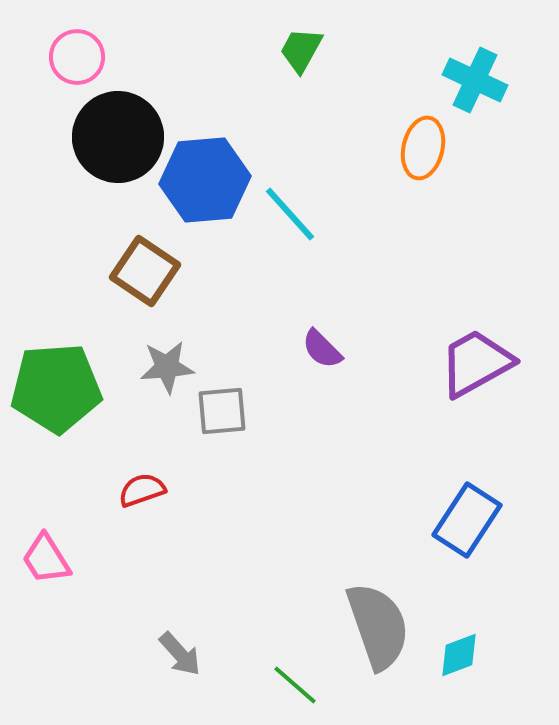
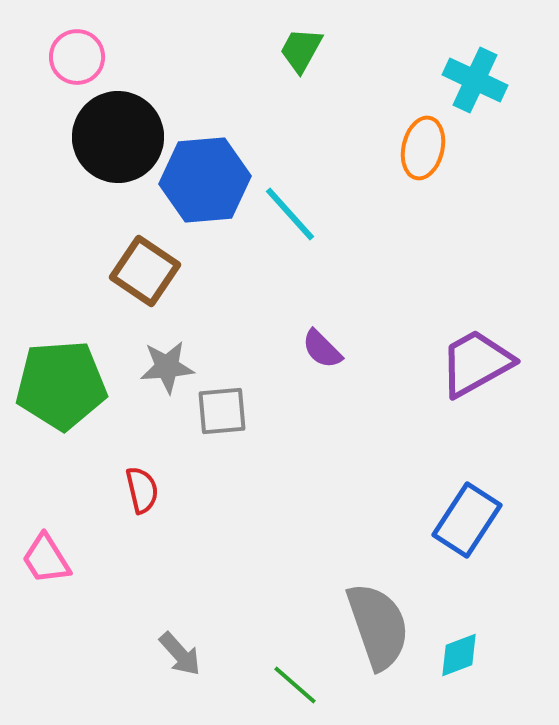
green pentagon: moved 5 px right, 3 px up
red semicircle: rotated 96 degrees clockwise
